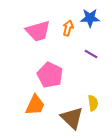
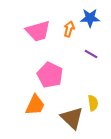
orange arrow: moved 1 px right, 1 px down
